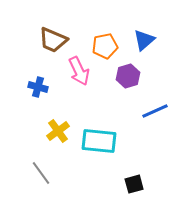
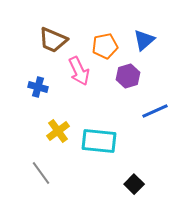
black square: rotated 30 degrees counterclockwise
